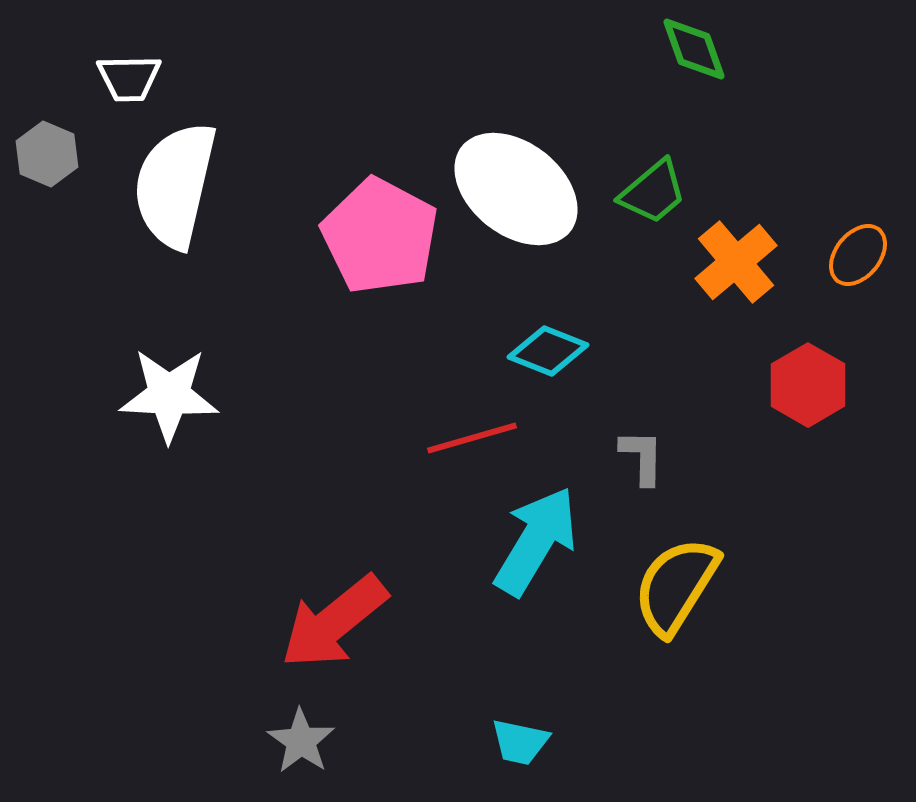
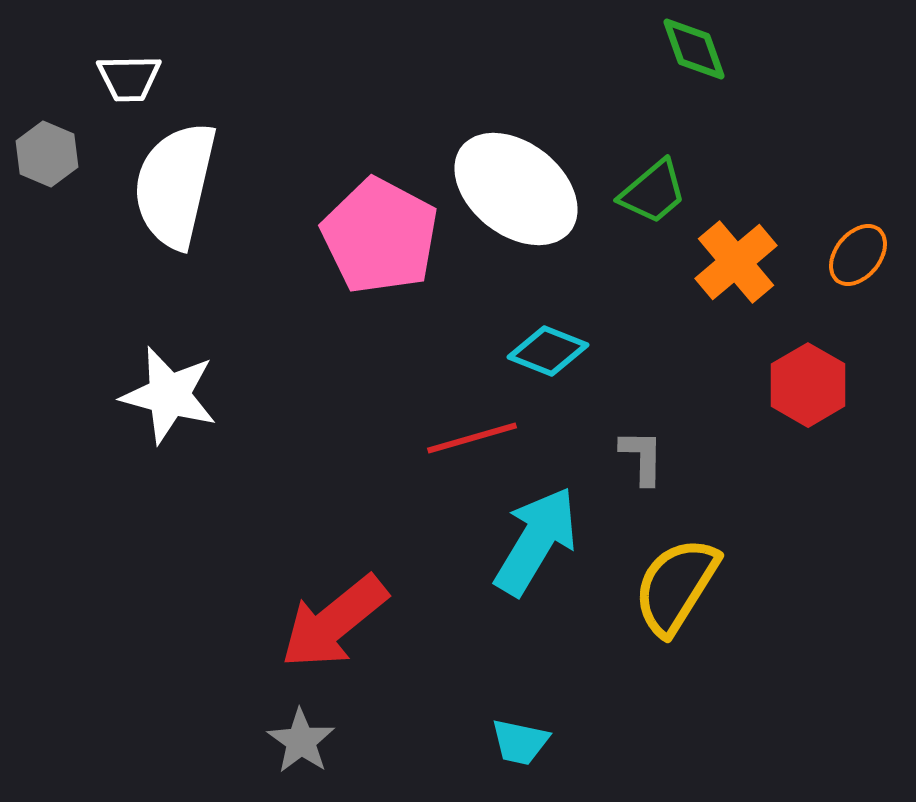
white star: rotated 12 degrees clockwise
